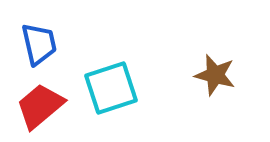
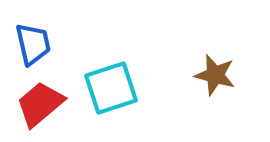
blue trapezoid: moved 6 px left
red trapezoid: moved 2 px up
